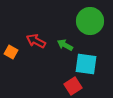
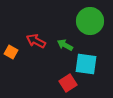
red square: moved 5 px left, 3 px up
